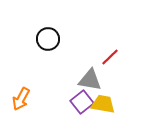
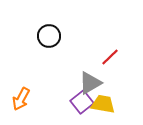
black circle: moved 1 px right, 3 px up
gray triangle: moved 3 px down; rotated 40 degrees counterclockwise
